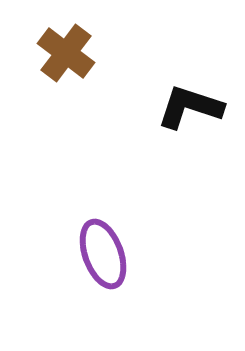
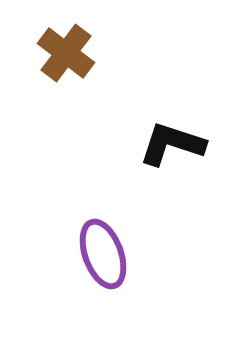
black L-shape: moved 18 px left, 37 px down
